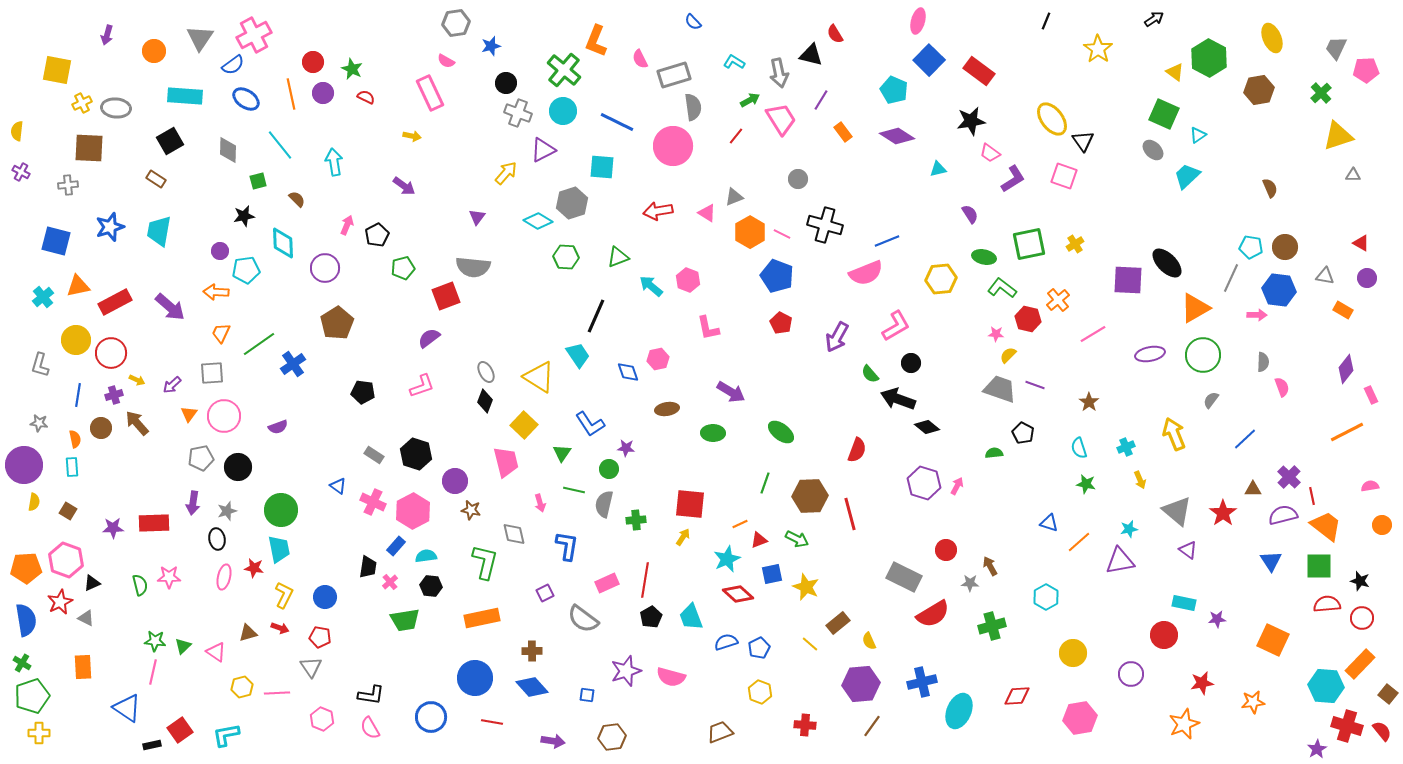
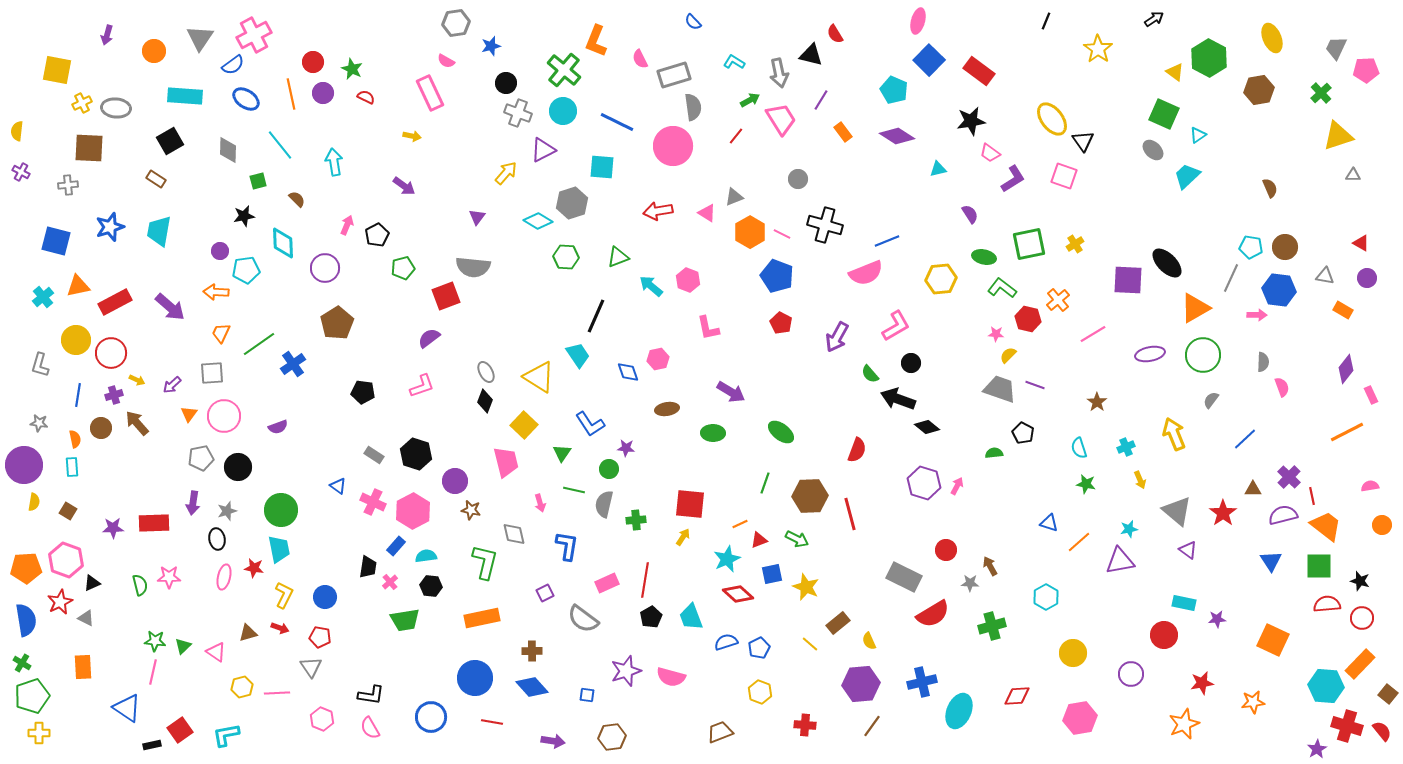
brown star at (1089, 402): moved 8 px right
